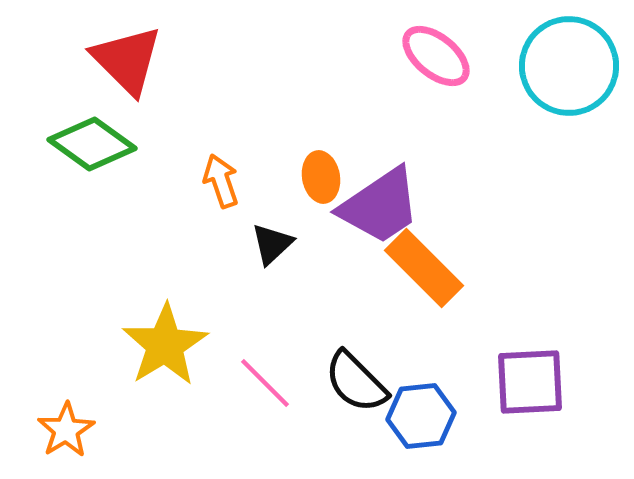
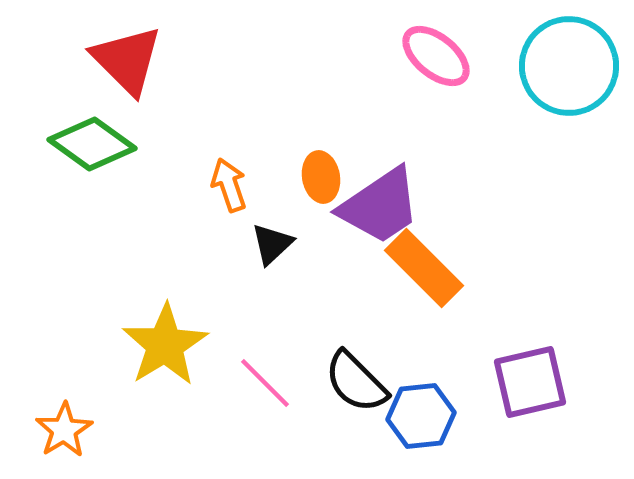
orange arrow: moved 8 px right, 4 px down
purple square: rotated 10 degrees counterclockwise
orange star: moved 2 px left
